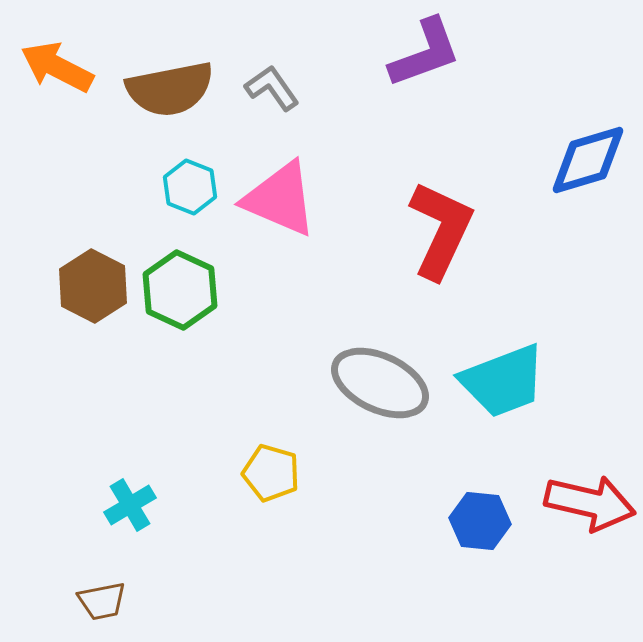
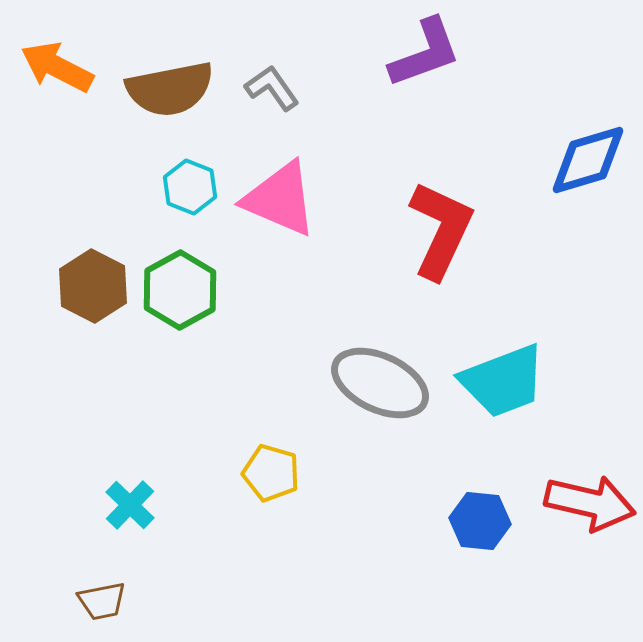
green hexagon: rotated 6 degrees clockwise
cyan cross: rotated 15 degrees counterclockwise
